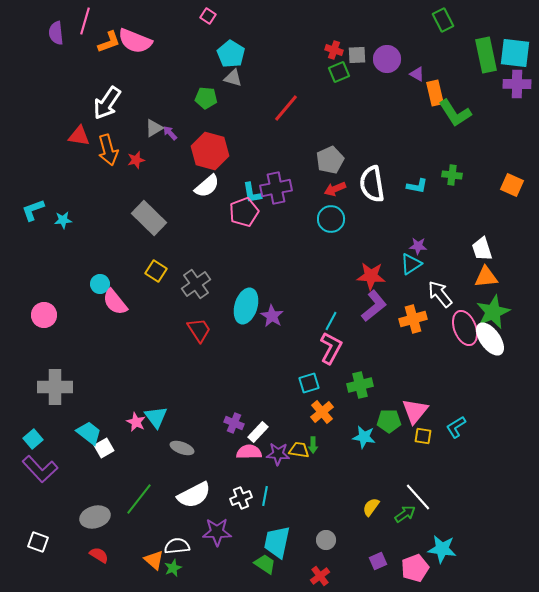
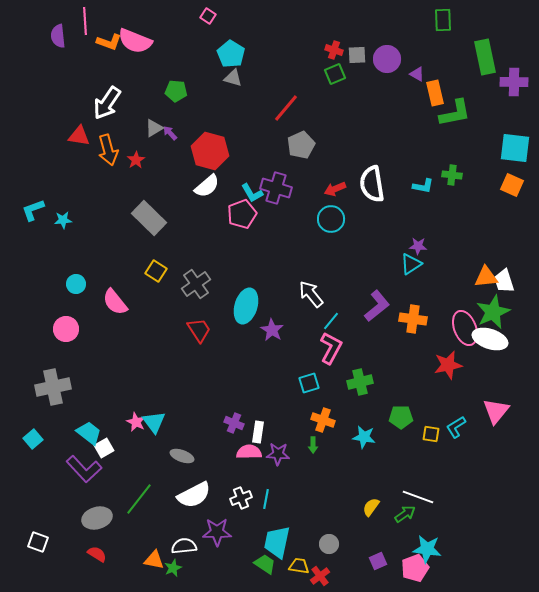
green rectangle at (443, 20): rotated 25 degrees clockwise
pink line at (85, 21): rotated 20 degrees counterclockwise
purple semicircle at (56, 33): moved 2 px right, 3 px down
orange L-shape at (109, 42): rotated 40 degrees clockwise
cyan square at (515, 53): moved 95 px down
green rectangle at (486, 55): moved 1 px left, 2 px down
green square at (339, 72): moved 4 px left, 2 px down
purple cross at (517, 84): moved 3 px left, 2 px up
green pentagon at (206, 98): moved 30 px left, 7 px up
green L-shape at (455, 113): rotated 68 degrees counterclockwise
red star at (136, 160): rotated 18 degrees counterclockwise
gray pentagon at (330, 160): moved 29 px left, 15 px up
cyan L-shape at (417, 186): moved 6 px right
purple cross at (276, 188): rotated 28 degrees clockwise
cyan L-shape at (252, 193): rotated 20 degrees counterclockwise
pink pentagon at (244, 212): moved 2 px left, 2 px down
white trapezoid at (482, 249): moved 22 px right, 32 px down
red star at (371, 276): moved 77 px right, 89 px down; rotated 16 degrees counterclockwise
cyan circle at (100, 284): moved 24 px left
white arrow at (440, 294): moved 129 px left
purple L-shape at (374, 306): moved 3 px right
pink circle at (44, 315): moved 22 px right, 14 px down
purple star at (272, 316): moved 14 px down
orange cross at (413, 319): rotated 24 degrees clockwise
cyan line at (331, 321): rotated 12 degrees clockwise
white ellipse at (490, 339): rotated 36 degrees counterclockwise
green cross at (360, 385): moved 3 px up
gray cross at (55, 387): moved 2 px left; rotated 12 degrees counterclockwise
pink triangle at (415, 411): moved 81 px right
orange cross at (322, 412): moved 1 px right, 8 px down; rotated 30 degrees counterclockwise
cyan triangle at (156, 417): moved 2 px left, 5 px down
green pentagon at (389, 421): moved 12 px right, 4 px up
white rectangle at (258, 432): rotated 35 degrees counterclockwise
yellow square at (423, 436): moved 8 px right, 2 px up
gray ellipse at (182, 448): moved 8 px down
yellow trapezoid at (299, 450): moved 116 px down
purple L-shape at (40, 469): moved 44 px right
cyan line at (265, 496): moved 1 px right, 3 px down
white line at (418, 497): rotated 28 degrees counterclockwise
gray ellipse at (95, 517): moved 2 px right, 1 px down
gray circle at (326, 540): moved 3 px right, 4 px down
white semicircle at (177, 546): moved 7 px right
cyan star at (442, 549): moved 15 px left
red semicircle at (99, 555): moved 2 px left, 1 px up
orange triangle at (154, 560): rotated 30 degrees counterclockwise
